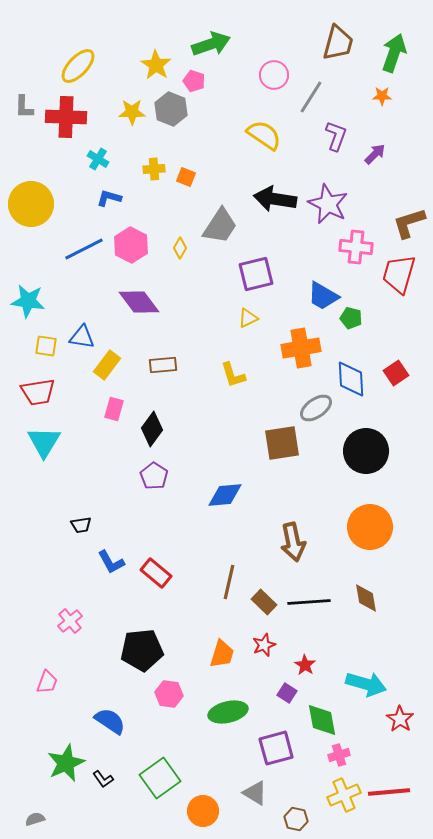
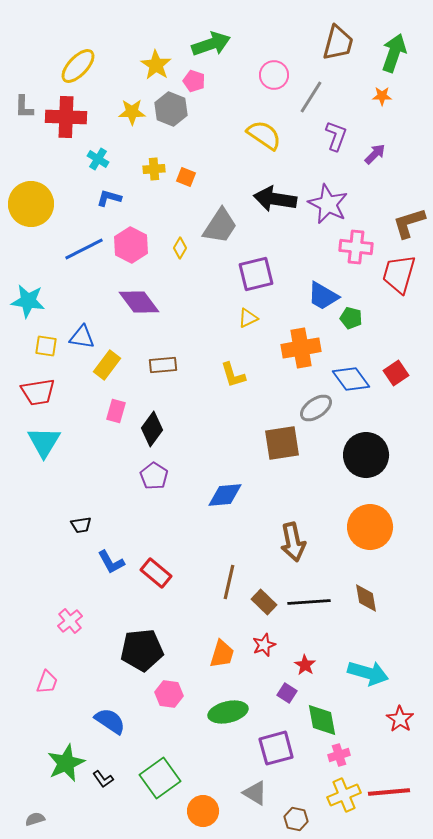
blue diamond at (351, 379): rotated 33 degrees counterclockwise
pink rectangle at (114, 409): moved 2 px right, 2 px down
black circle at (366, 451): moved 4 px down
cyan arrow at (366, 684): moved 2 px right, 11 px up
